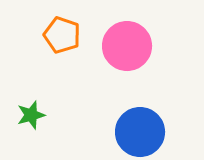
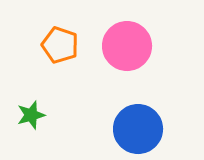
orange pentagon: moved 2 px left, 10 px down
blue circle: moved 2 px left, 3 px up
